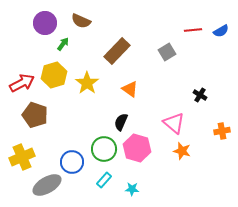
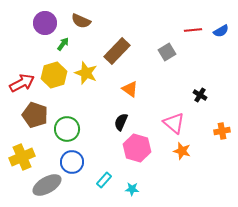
yellow star: moved 1 px left, 10 px up; rotated 15 degrees counterclockwise
green circle: moved 37 px left, 20 px up
